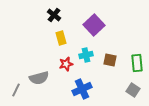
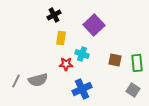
black cross: rotated 24 degrees clockwise
yellow rectangle: rotated 24 degrees clockwise
cyan cross: moved 4 px left, 1 px up; rotated 32 degrees clockwise
brown square: moved 5 px right
red star: rotated 16 degrees clockwise
gray semicircle: moved 1 px left, 2 px down
gray line: moved 9 px up
